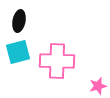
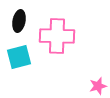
cyan square: moved 1 px right, 5 px down
pink cross: moved 25 px up
